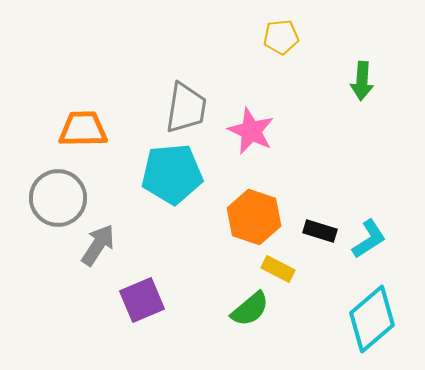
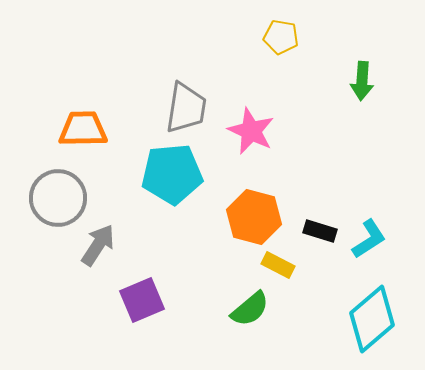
yellow pentagon: rotated 16 degrees clockwise
orange hexagon: rotated 4 degrees counterclockwise
yellow rectangle: moved 4 px up
